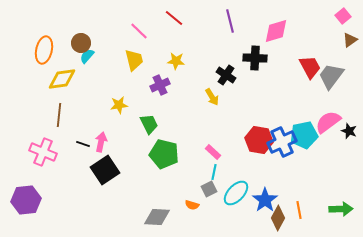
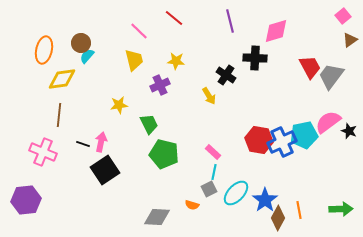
yellow arrow at (212, 97): moved 3 px left, 1 px up
